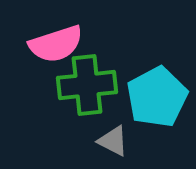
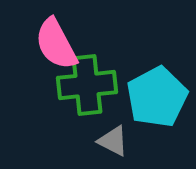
pink semicircle: rotated 80 degrees clockwise
